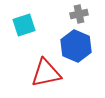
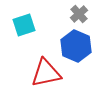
gray cross: rotated 30 degrees counterclockwise
